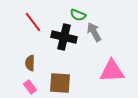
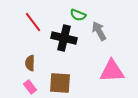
gray arrow: moved 5 px right, 1 px up
black cross: moved 1 px down
